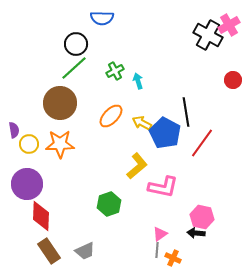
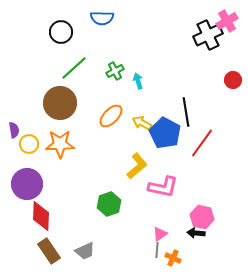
pink cross: moved 2 px left, 4 px up
black cross: rotated 36 degrees clockwise
black circle: moved 15 px left, 12 px up
